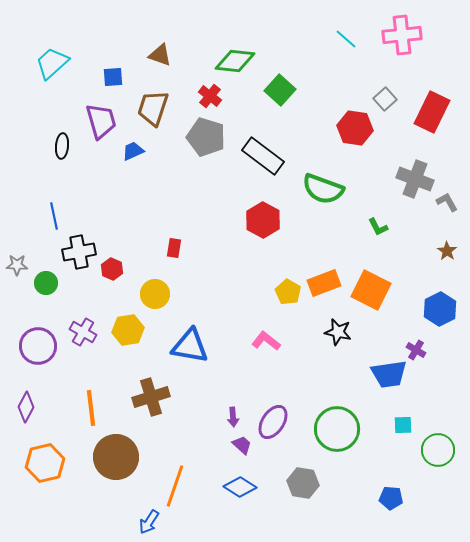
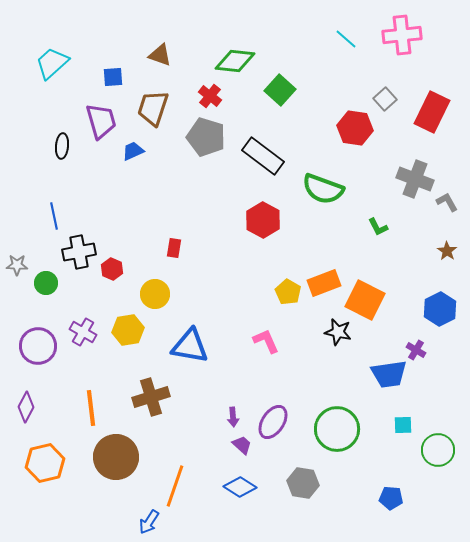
orange square at (371, 290): moved 6 px left, 10 px down
pink L-shape at (266, 341): rotated 28 degrees clockwise
